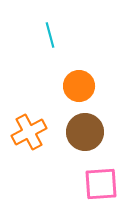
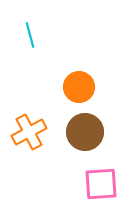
cyan line: moved 20 px left
orange circle: moved 1 px down
